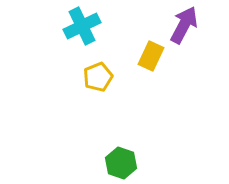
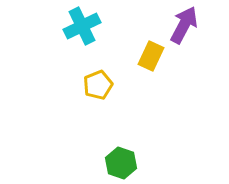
yellow pentagon: moved 8 px down
